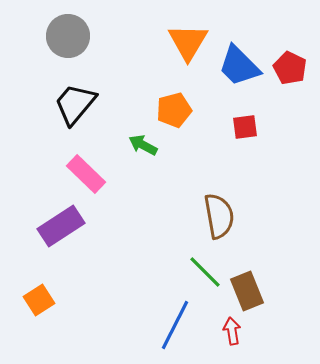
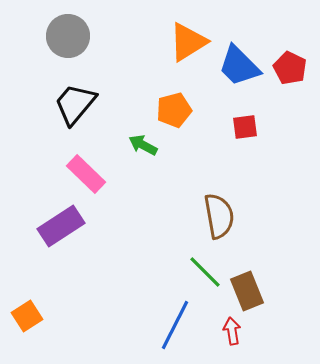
orange triangle: rotated 27 degrees clockwise
orange square: moved 12 px left, 16 px down
